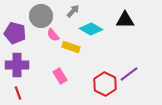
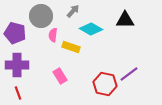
pink semicircle: rotated 48 degrees clockwise
red hexagon: rotated 15 degrees counterclockwise
